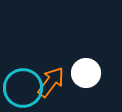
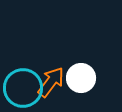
white circle: moved 5 px left, 5 px down
